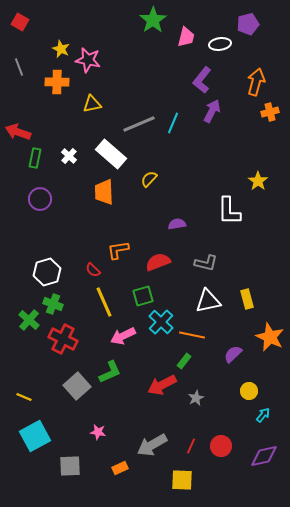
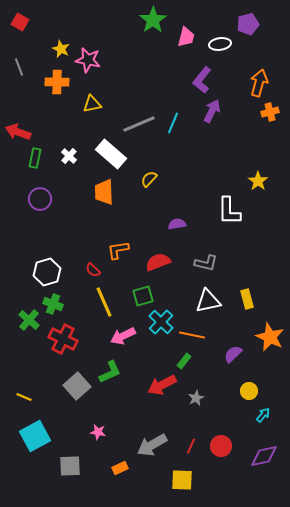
orange arrow at (256, 82): moved 3 px right, 1 px down
